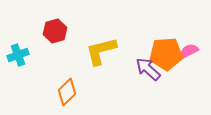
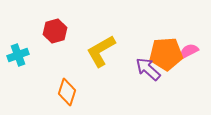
yellow L-shape: rotated 16 degrees counterclockwise
orange diamond: rotated 28 degrees counterclockwise
